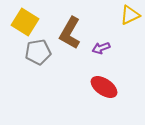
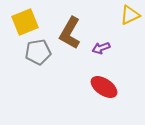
yellow square: rotated 36 degrees clockwise
